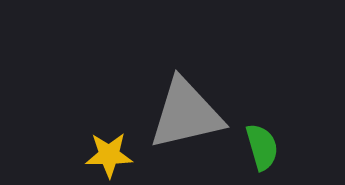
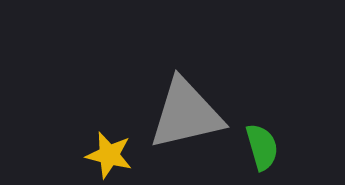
yellow star: rotated 15 degrees clockwise
